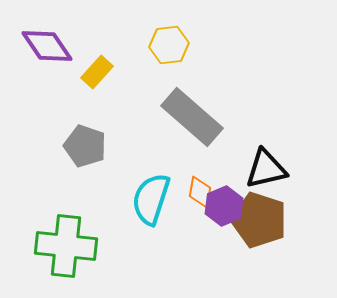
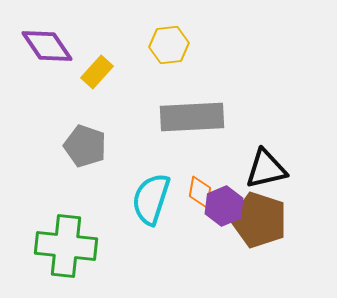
gray rectangle: rotated 44 degrees counterclockwise
